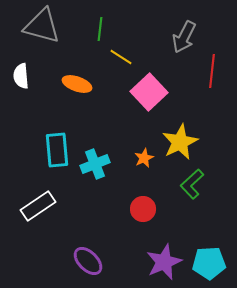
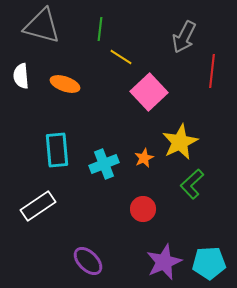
orange ellipse: moved 12 px left
cyan cross: moved 9 px right
